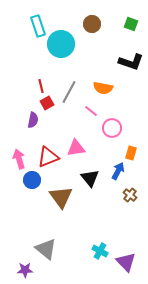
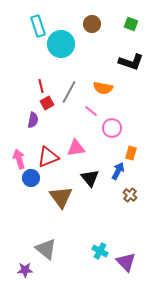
blue circle: moved 1 px left, 2 px up
